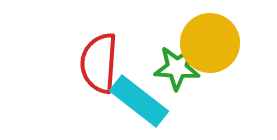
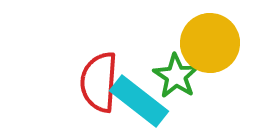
red semicircle: moved 19 px down
green star: moved 1 px left, 8 px down; rotated 30 degrees clockwise
